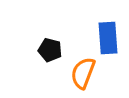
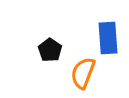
black pentagon: rotated 20 degrees clockwise
